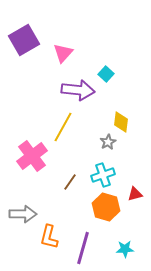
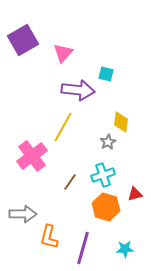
purple square: moved 1 px left
cyan square: rotated 28 degrees counterclockwise
